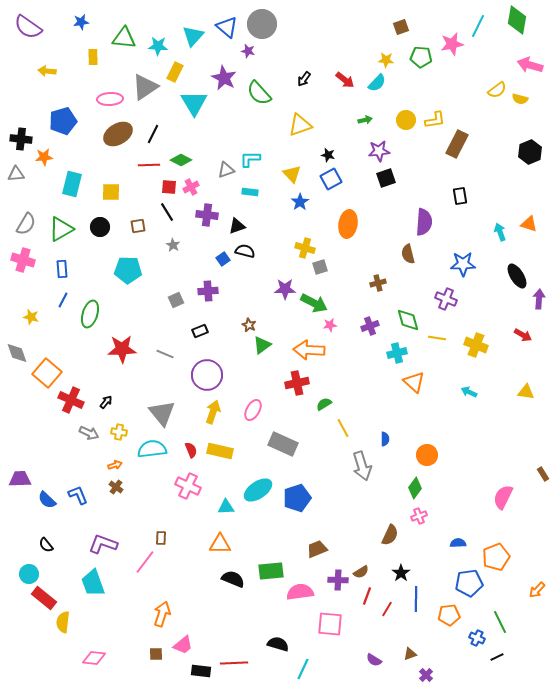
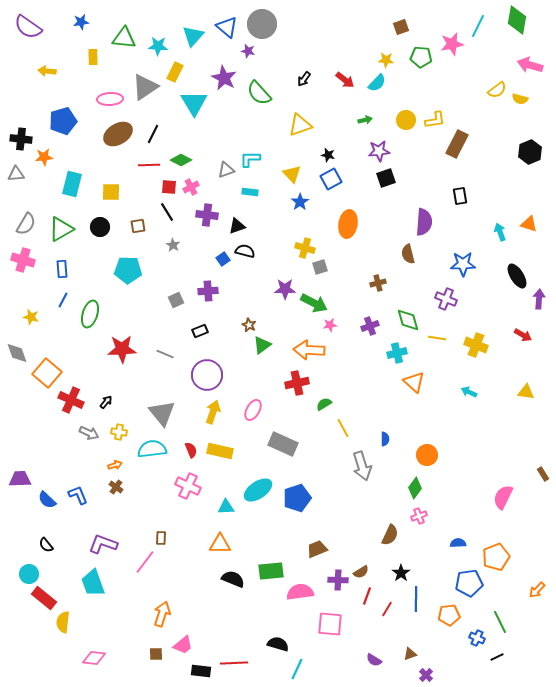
cyan line at (303, 669): moved 6 px left
